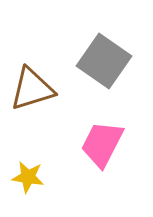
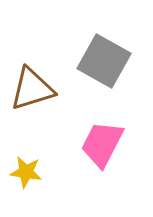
gray square: rotated 6 degrees counterclockwise
yellow star: moved 2 px left, 5 px up
